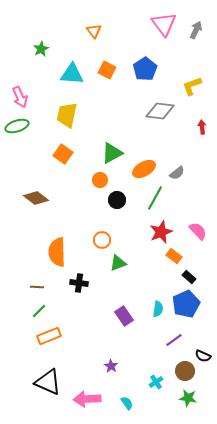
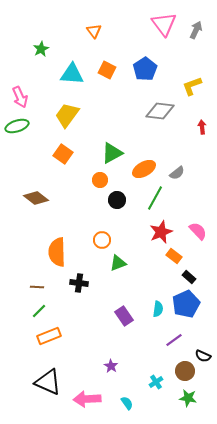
yellow trapezoid at (67, 115): rotated 24 degrees clockwise
